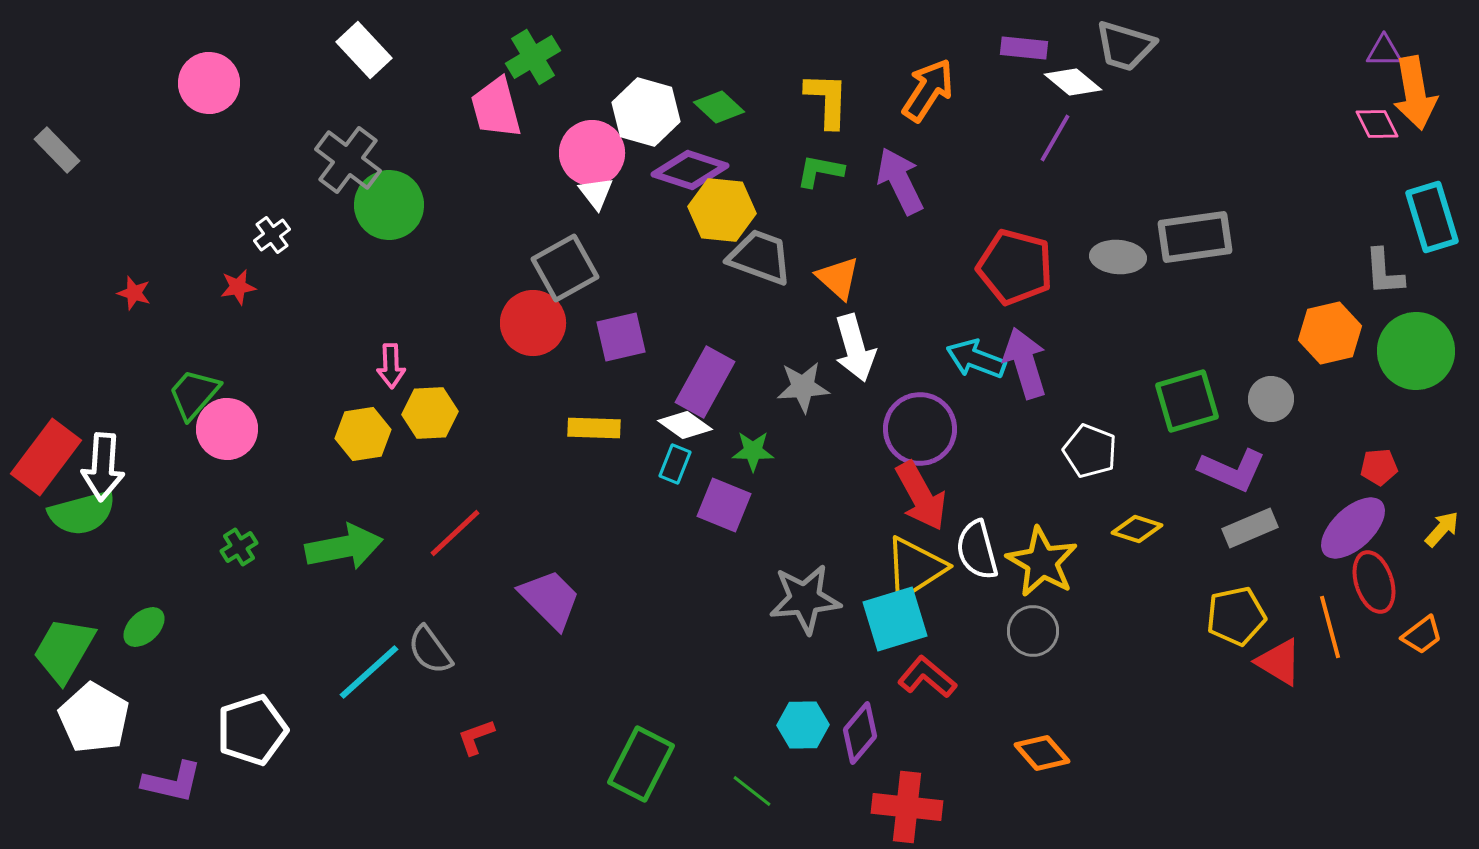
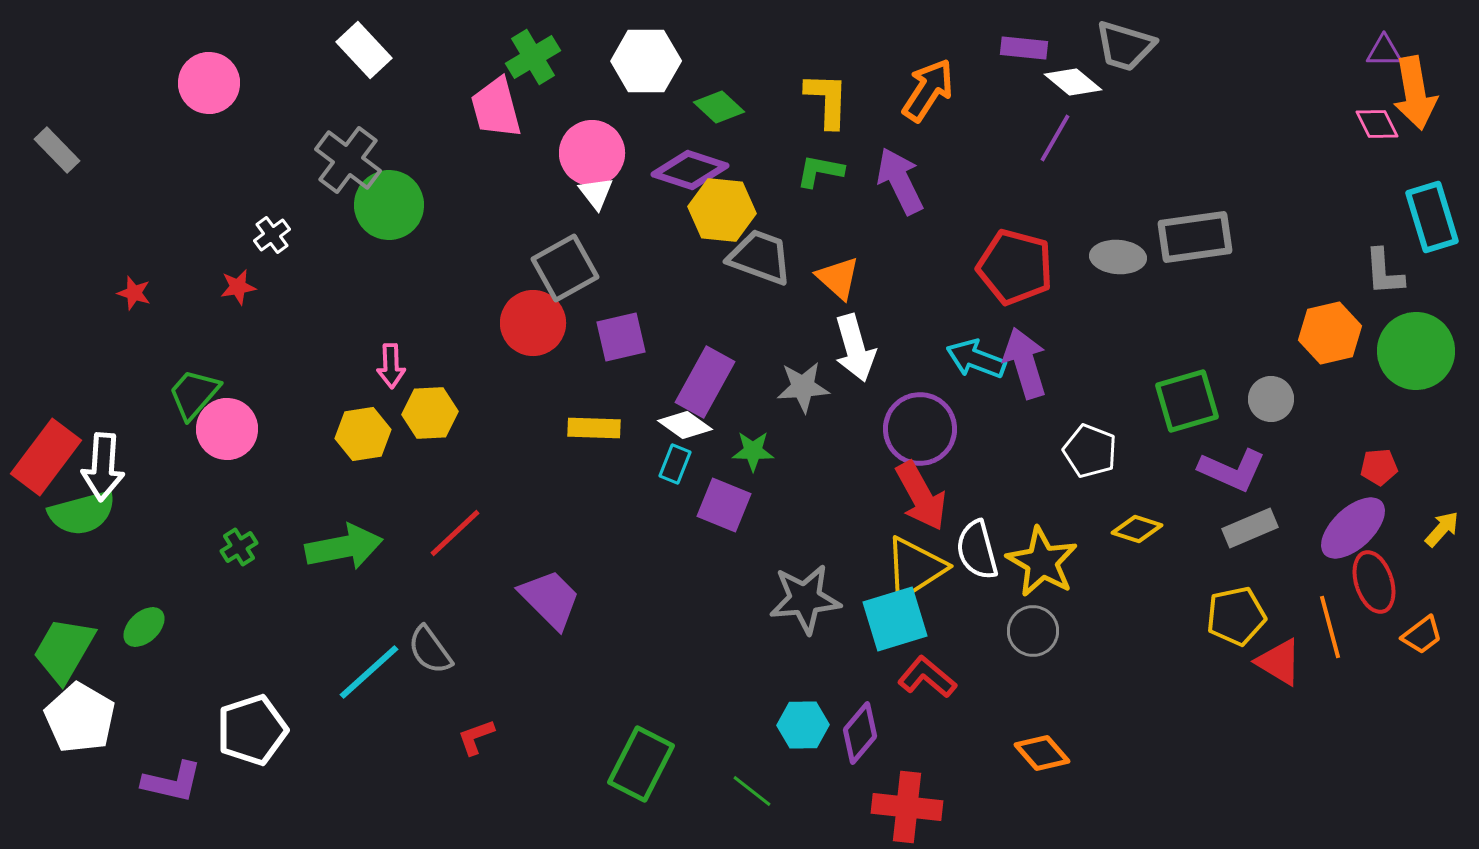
white hexagon at (646, 112): moved 51 px up; rotated 16 degrees counterclockwise
white pentagon at (94, 718): moved 14 px left
